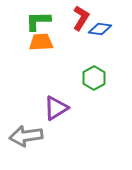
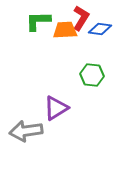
orange trapezoid: moved 24 px right, 12 px up
green hexagon: moved 2 px left, 3 px up; rotated 25 degrees counterclockwise
gray arrow: moved 5 px up
